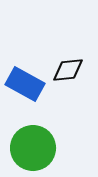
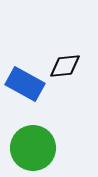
black diamond: moved 3 px left, 4 px up
